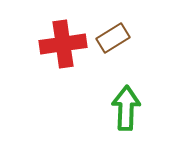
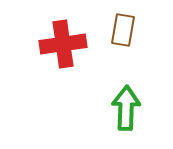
brown rectangle: moved 10 px right, 8 px up; rotated 48 degrees counterclockwise
